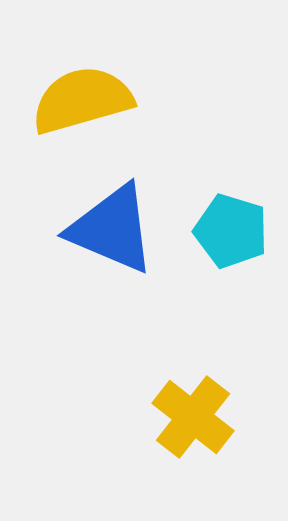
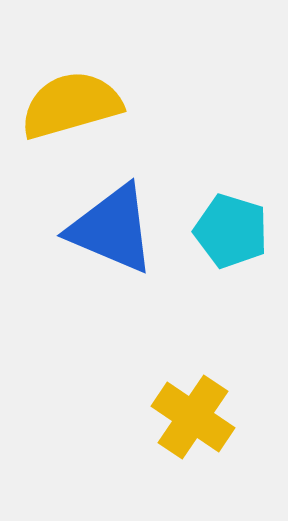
yellow semicircle: moved 11 px left, 5 px down
yellow cross: rotated 4 degrees counterclockwise
